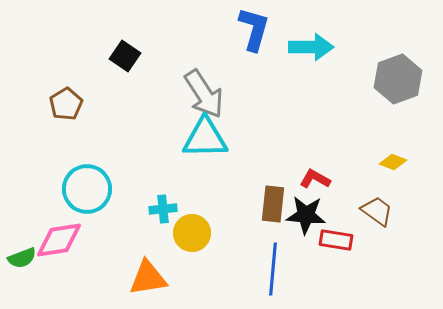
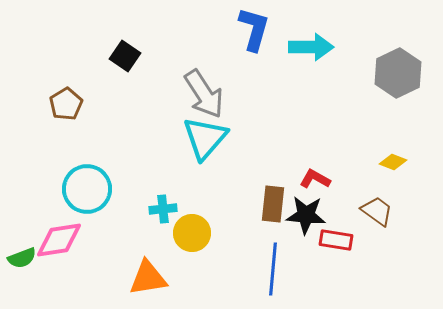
gray hexagon: moved 6 px up; rotated 6 degrees counterclockwise
cyan triangle: rotated 48 degrees counterclockwise
